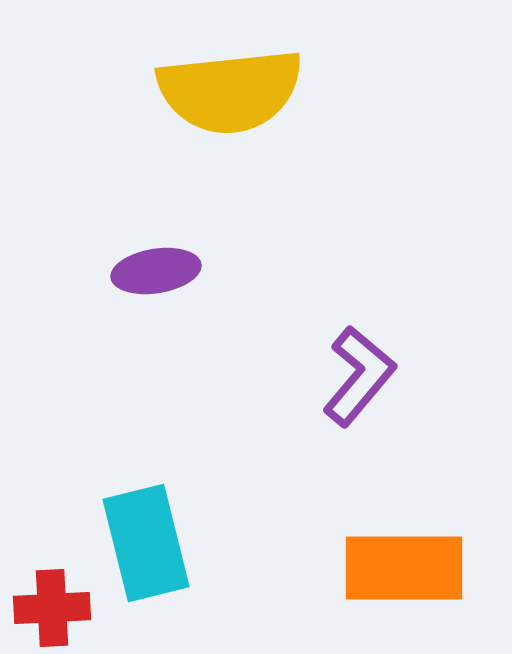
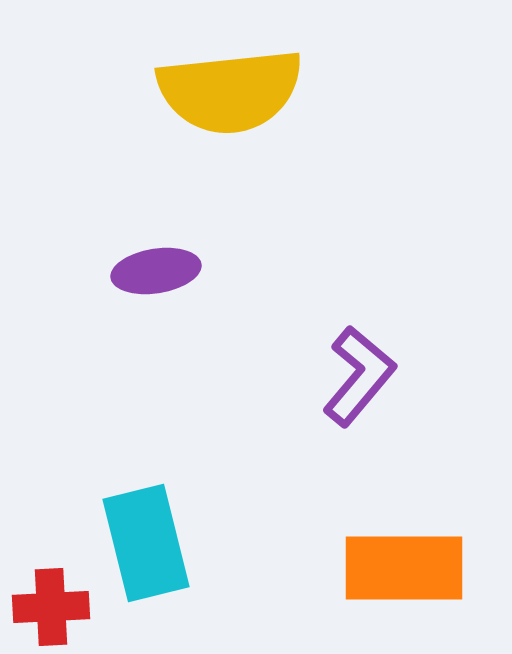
red cross: moved 1 px left, 1 px up
